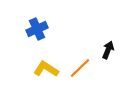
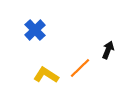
blue cross: moved 2 px left, 1 px down; rotated 20 degrees counterclockwise
yellow L-shape: moved 6 px down
